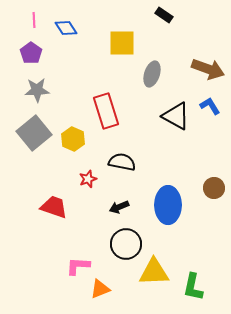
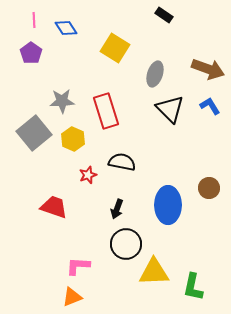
yellow square: moved 7 px left, 5 px down; rotated 32 degrees clockwise
gray ellipse: moved 3 px right
gray star: moved 25 px right, 11 px down
black triangle: moved 6 px left, 7 px up; rotated 16 degrees clockwise
red star: moved 4 px up
brown circle: moved 5 px left
black arrow: moved 2 px left, 2 px down; rotated 48 degrees counterclockwise
orange triangle: moved 28 px left, 8 px down
